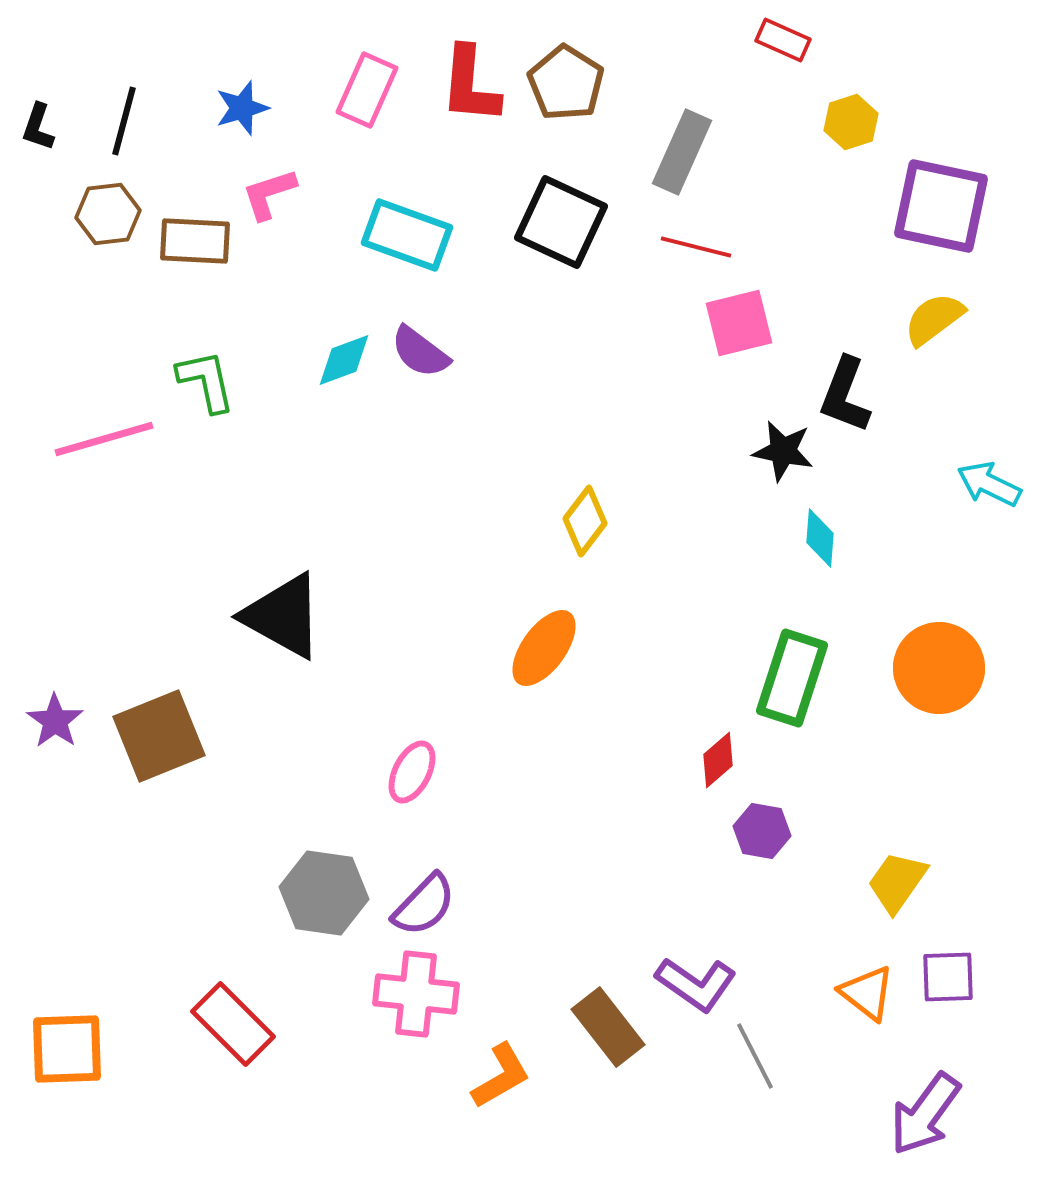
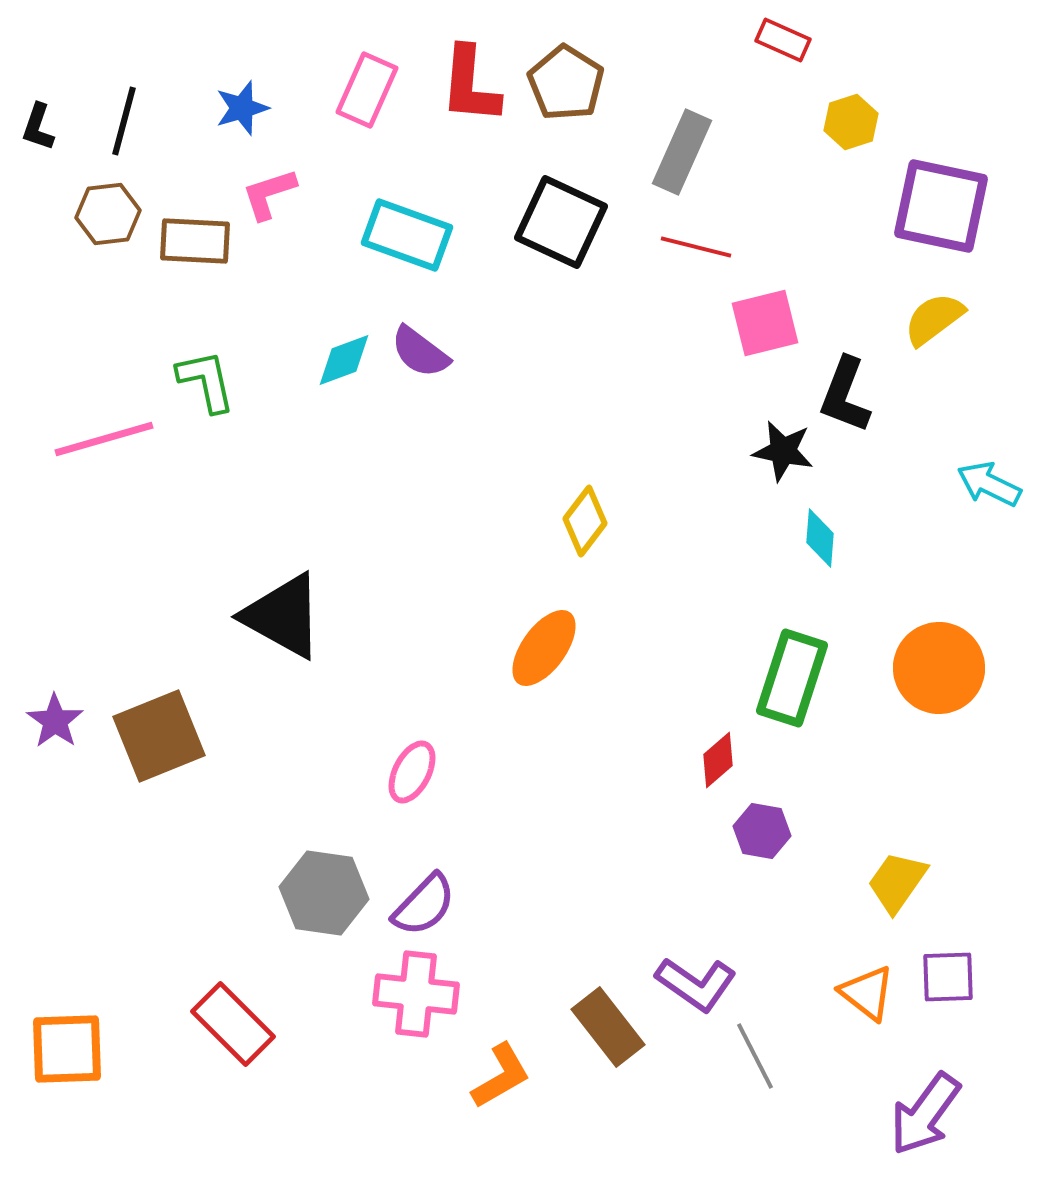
pink square at (739, 323): moved 26 px right
